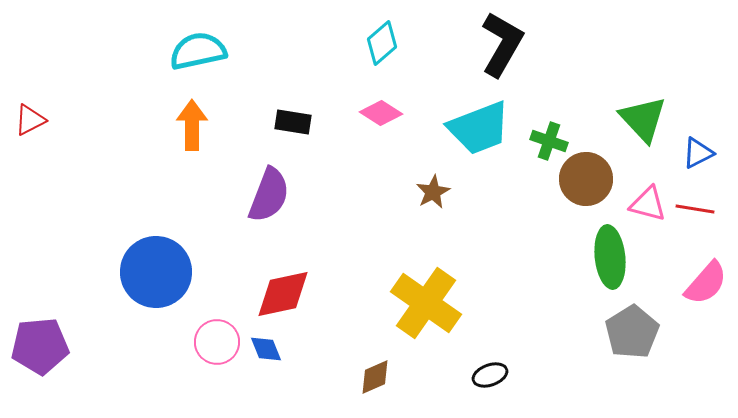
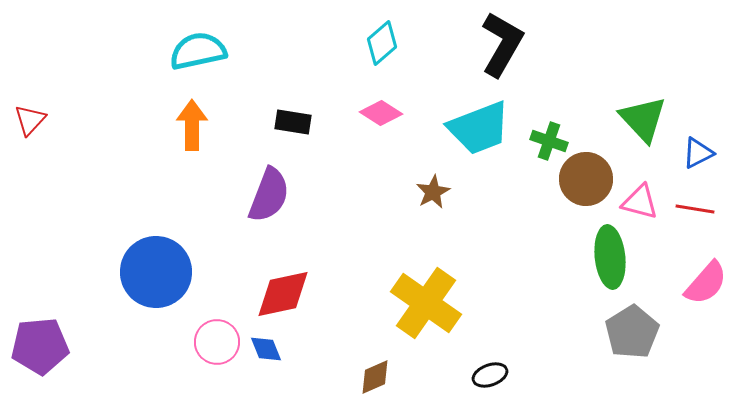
red triangle: rotated 20 degrees counterclockwise
pink triangle: moved 8 px left, 2 px up
